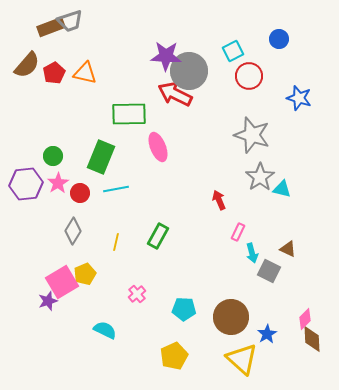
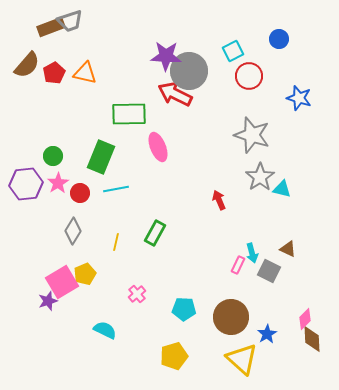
pink rectangle at (238, 232): moved 33 px down
green rectangle at (158, 236): moved 3 px left, 3 px up
yellow pentagon at (174, 356): rotated 8 degrees clockwise
